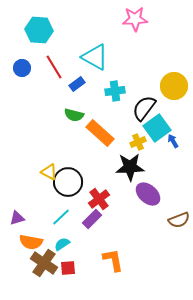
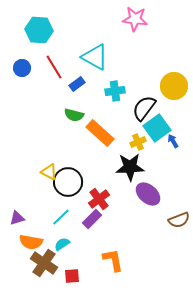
pink star: rotated 10 degrees clockwise
red square: moved 4 px right, 8 px down
